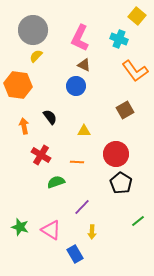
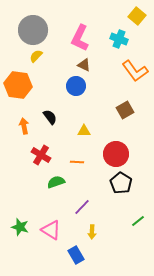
blue rectangle: moved 1 px right, 1 px down
